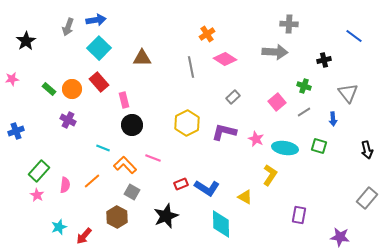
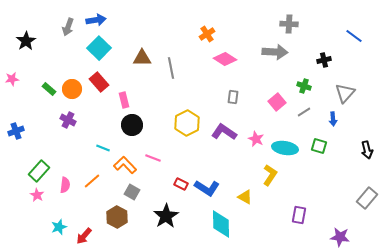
gray line at (191, 67): moved 20 px left, 1 px down
gray triangle at (348, 93): moved 3 px left; rotated 20 degrees clockwise
gray rectangle at (233, 97): rotated 40 degrees counterclockwise
purple L-shape at (224, 132): rotated 20 degrees clockwise
red rectangle at (181, 184): rotated 48 degrees clockwise
black star at (166, 216): rotated 10 degrees counterclockwise
